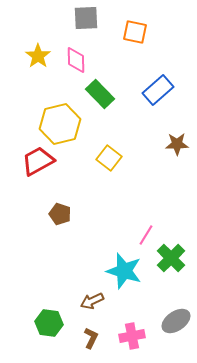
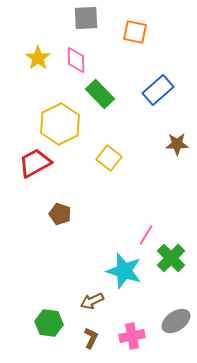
yellow star: moved 2 px down
yellow hexagon: rotated 12 degrees counterclockwise
red trapezoid: moved 3 px left, 2 px down
